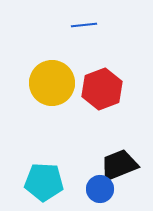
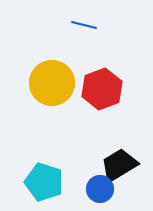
blue line: rotated 20 degrees clockwise
black trapezoid: rotated 9 degrees counterclockwise
cyan pentagon: rotated 15 degrees clockwise
